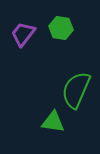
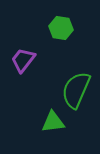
purple trapezoid: moved 26 px down
green triangle: rotated 15 degrees counterclockwise
